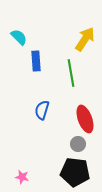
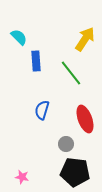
green line: rotated 28 degrees counterclockwise
gray circle: moved 12 px left
